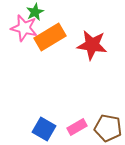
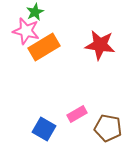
pink star: moved 2 px right, 3 px down
orange rectangle: moved 6 px left, 10 px down
red star: moved 8 px right
pink rectangle: moved 13 px up
